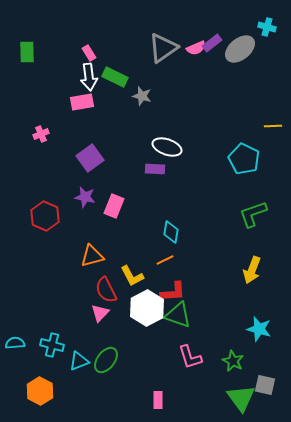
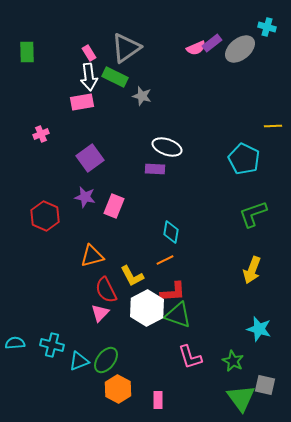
gray triangle at (163, 48): moved 37 px left
orange hexagon at (40, 391): moved 78 px right, 2 px up
